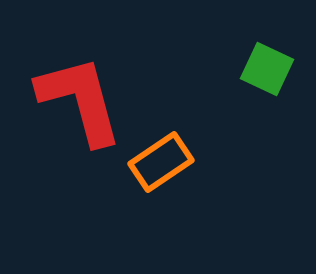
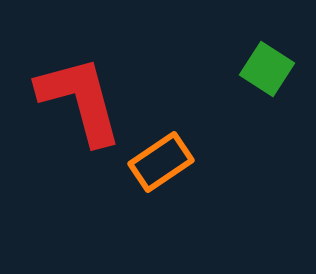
green square: rotated 8 degrees clockwise
